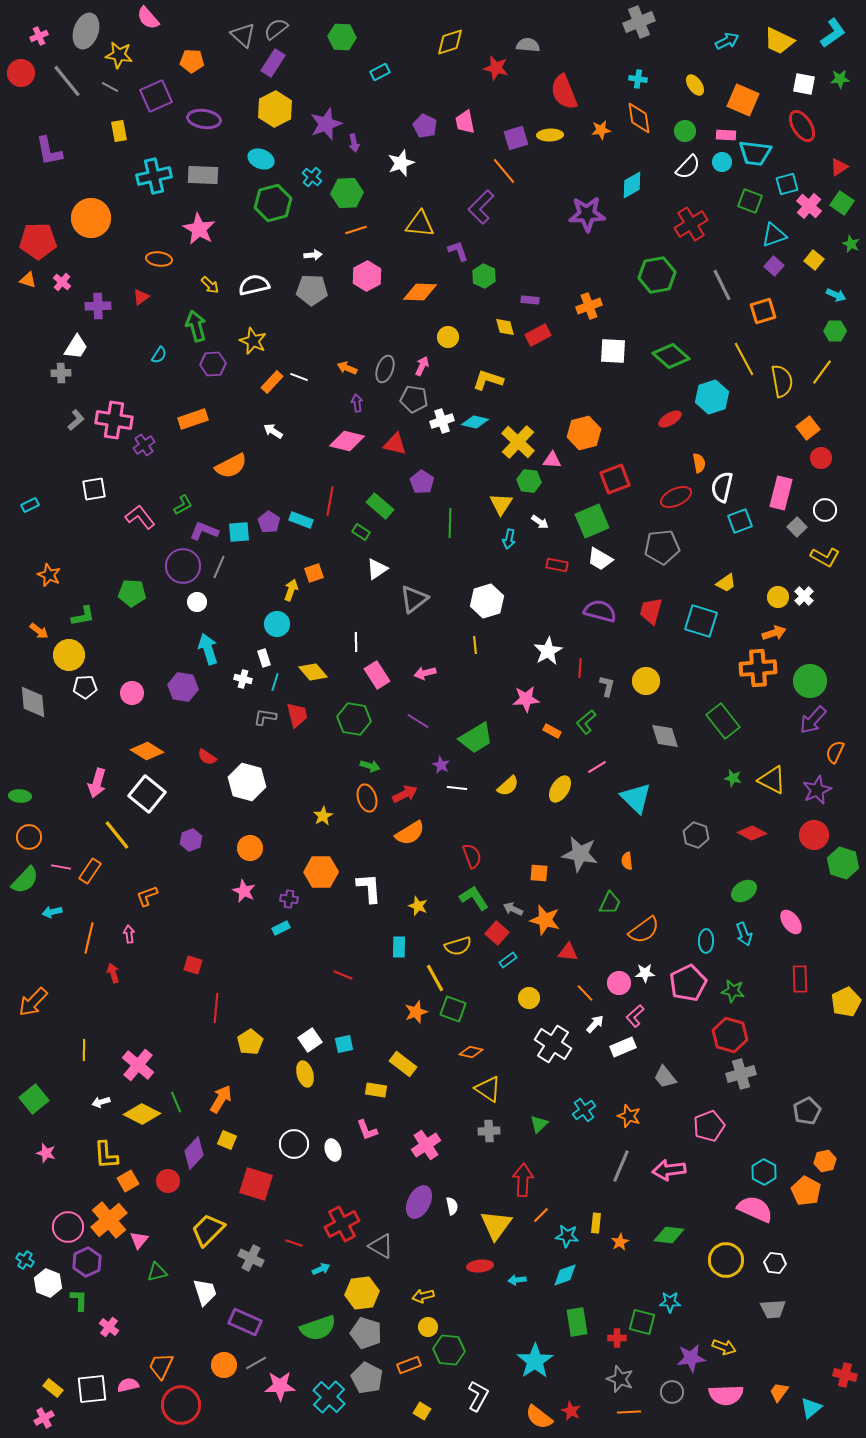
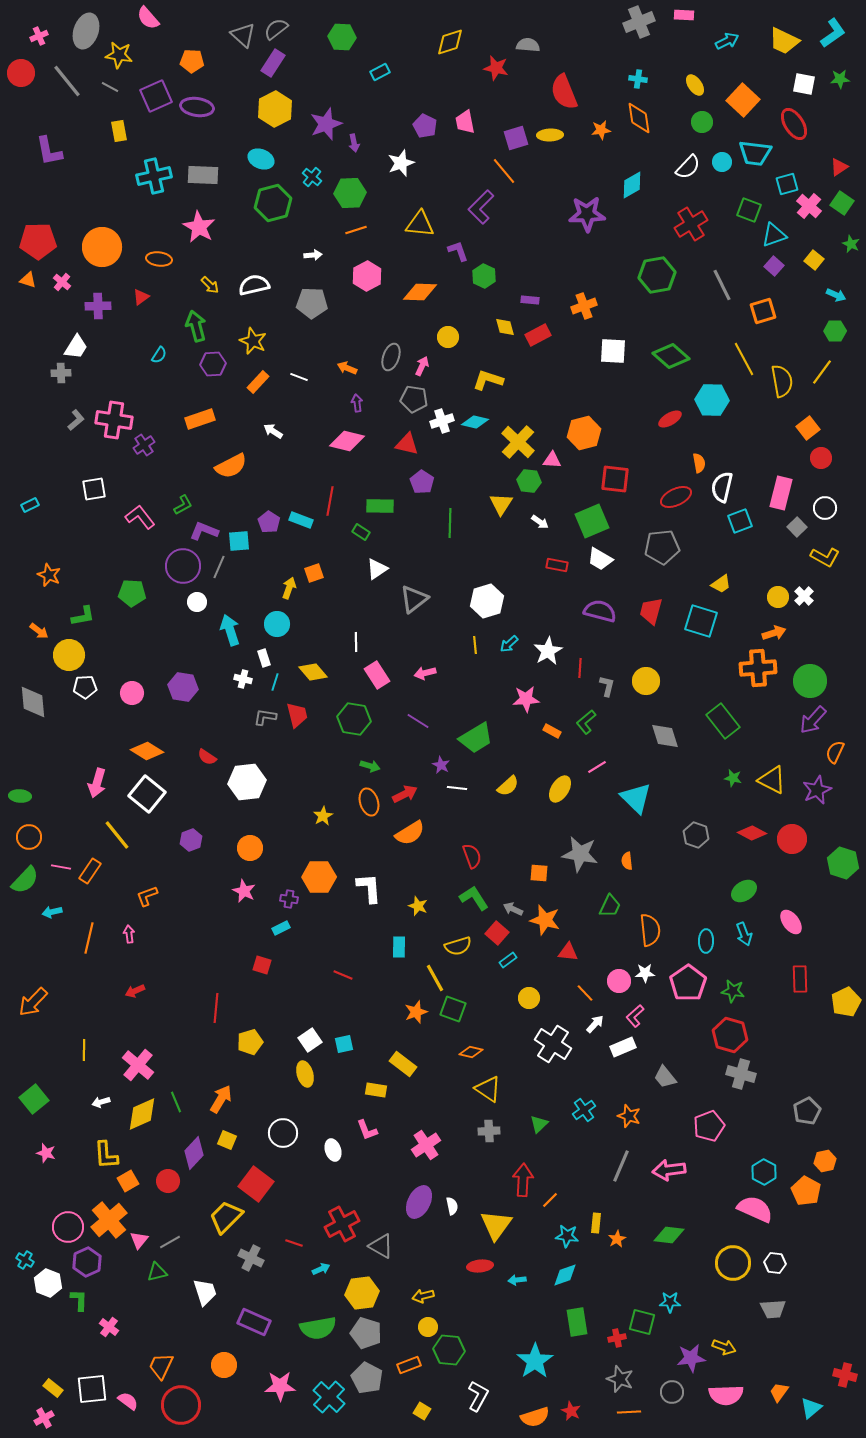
yellow trapezoid at (779, 41): moved 5 px right
orange square at (743, 100): rotated 20 degrees clockwise
purple ellipse at (204, 119): moved 7 px left, 12 px up
red ellipse at (802, 126): moved 8 px left, 2 px up
green circle at (685, 131): moved 17 px right, 9 px up
pink rectangle at (726, 135): moved 42 px left, 120 px up
green hexagon at (347, 193): moved 3 px right
green square at (750, 201): moved 1 px left, 9 px down
orange circle at (91, 218): moved 11 px right, 29 px down
pink star at (199, 229): moved 2 px up
gray pentagon at (312, 290): moved 13 px down
orange cross at (589, 306): moved 5 px left
gray ellipse at (385, 369): moved 6 px right, 12 px up
orange rectangle at (272, 382): moved 14 px left
cyan hexagon at (712, 397): moved 3 px down; rotated 20 degrees clockwise
orange rectangle at (193, 419): moved 7 px right
red triangle at (395, 444): moved 12 px right
red square at (615, 479): rotated 28 degrees clockwise
green rectangle at (380, 506): rotated 40 degrees counterclockwise
white circle at (825, 510): moved 2 px up
cyan square at (239, 532): moved 9 px down
cyan arrow at (509, 539): moved 105 px down; rotated 36 degrees clockwise
yellow trapezoid at (726, 583): moved 5 px left, 1 px down
yellow arrow at (291, 590): moved 2 px left, 2 px up
cyan arrow at (208, 649): moved 22 px right, 19 px up
white hexagon at (247, 782): rotated 21 degrees counterclockwise
orange ellipse at (367, 798): moved 2 px right, 4 px down
red circle at (814, 835): moved 22 px left, 4 px down
orange hexagon at (321, 872): moved 2 px left, 5 px down
green trapezoid at (610, 903): moved 3 px down
orange semicircle at (644, 930): moved 6 px right; rotated 60 degrees counterclockwise
red square at (193, 965): moved 69 px right
red arrow at (113, 973): moved 22 px right, 18 px down; rotated 96 degrees counterclockwise
pink circle at (619, 983): moved 2 px up
pink pentagon at (688, 983): rotated 9 degrees counterclockwise
yellow pentagon at (250, 1042): rotated 15 degrees clockwise
gray cross at (741, 1074): rotated 32 degrees clockwise
yellow diamond at (142, 1114): rotated 51 degrees counterclockwise
white circle at (294, 1144): moved 11 px left, 11 px up
red square at (256, 1184): rotated 20 degrees clockwise
orange line at (541, 1215): moved 9 px right, 15 px up
yellow trapezoid at (208, 1230): moved 18 px right, 13 px up
orange star at (620, 1242): moved 3 px left, 3 px up
yellow circle at (726, 1260): moved 7 px right, 3 px down
purple rectangle at (245, 1322): moved 9 px right
green semicircle at (318, 1328): rotated 9 degrees clockwise
red cross at (617, 1338): rotated 12 degrees counterclockwise
gray line at (256, 1363): moved 86 px left, 121 px up
pink semicircle at (128, 1385): moved 16 px down; rotated 50 degrees clockwise
orange semicircle at (539, 1417): moved 4 px left; rotated 56 degrees counterclockwise
